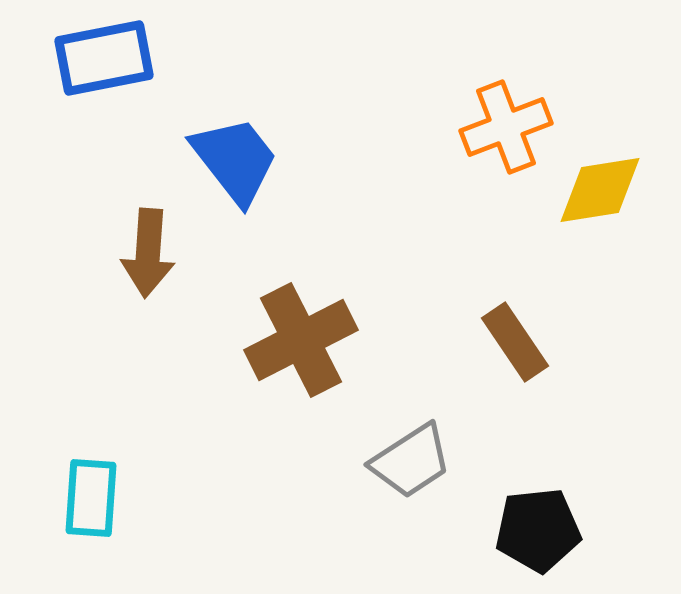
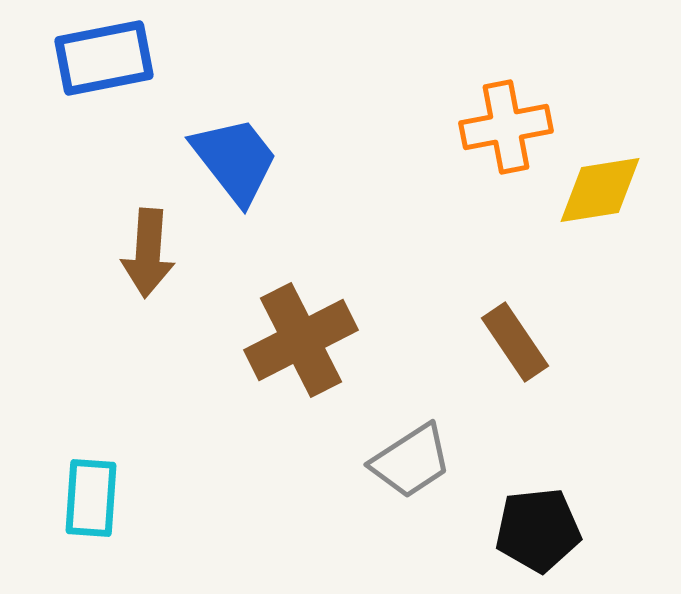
orange cross: rotated 10 degrees clockwise
